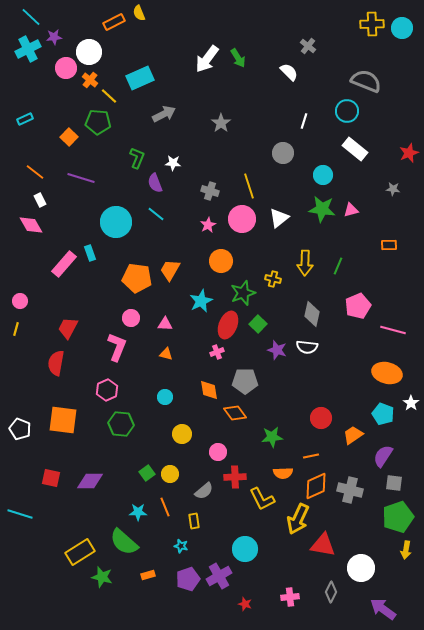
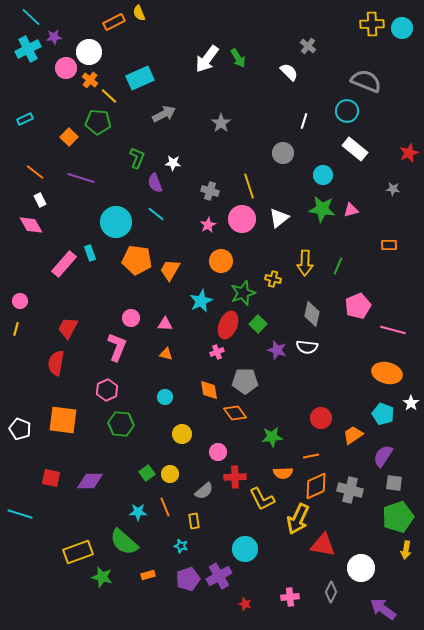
orange pentagon at (137, 278): moved 18 px up
yellow rectangle at (80, 552): moved 2 px left; rotated 12 degrees clockwise
